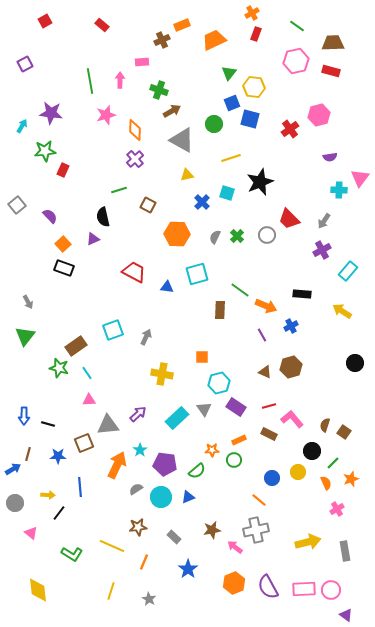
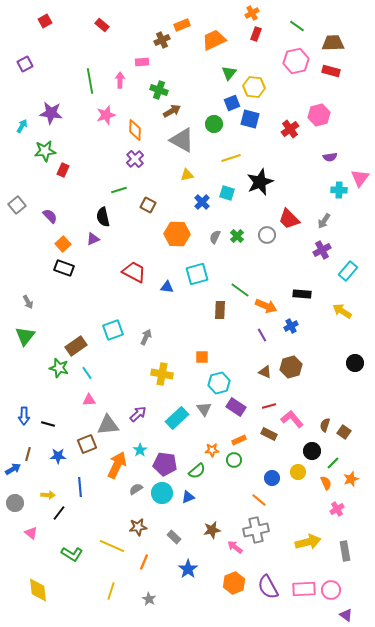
brown square at (84, 443): moved 3 px right, 1 px down
cyan circle at (161, 497): moved 1 px right, 4 px up
